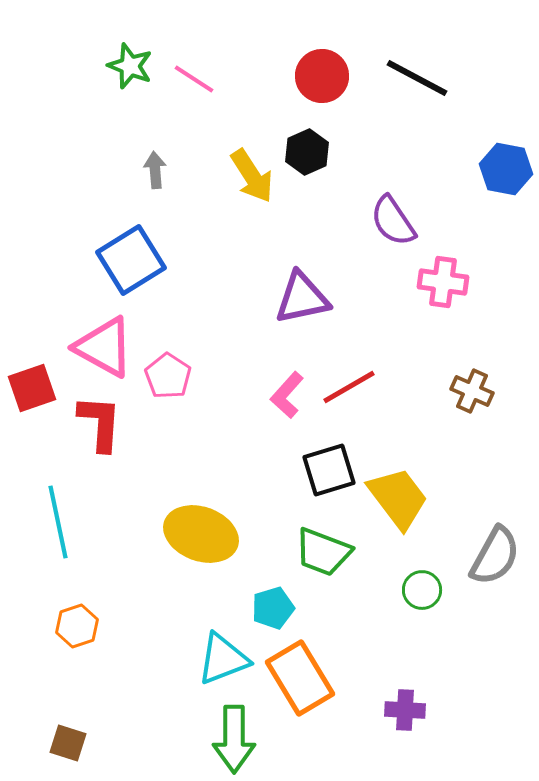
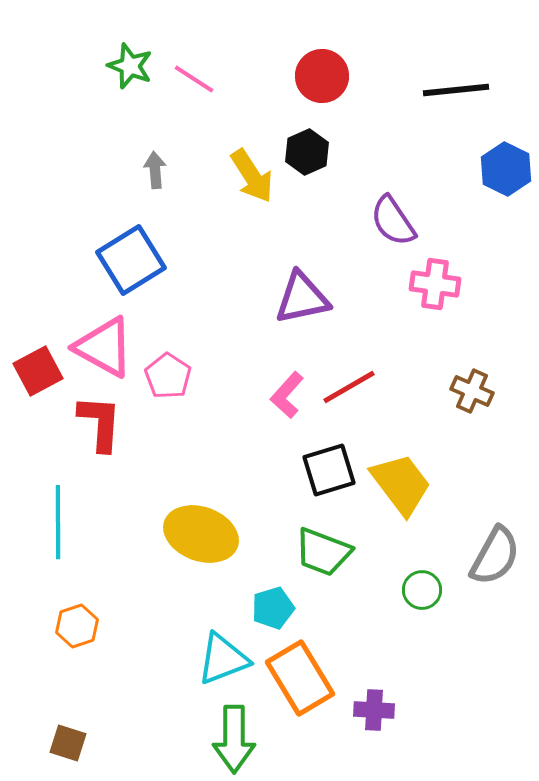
black line: moved 39 px right, 12 px down; rotated 34 degrees counterclockwise
blue hexagon: rotated 15 degrees clockwise
pink cross: moved 8 px left, 2 px down
red square: moved 6 px right, 17 px up; rotated 9 degrees counterclockwise
yellow trapezoid: moved 3 px right, 14 px up
cyan line: rotated 12 degrees clockwise
purple cross: moved 31 px left
